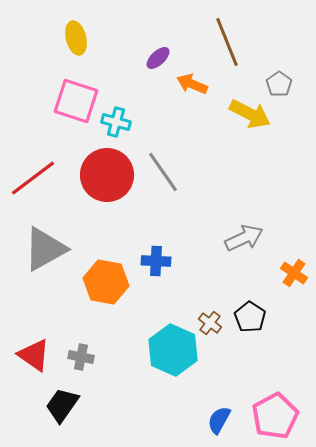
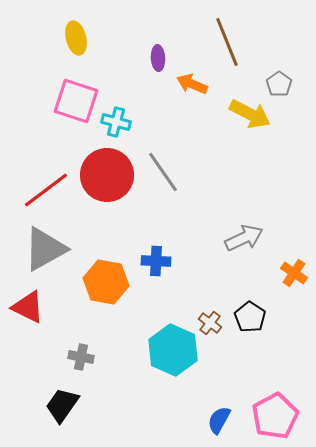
purple ellipse: rotated 50 degrees counterclockwise
red line: moved 13 px right, 12 px down
red triangle: moved 6 px left, 48 px up; rotated 9 degrees counterclockwise
